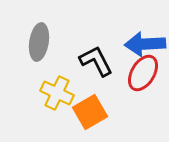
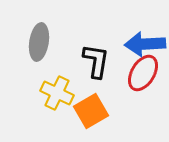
black L-shape: rotated 36 degrees clockwise
orange square: moved 1 px right, 1 px up
